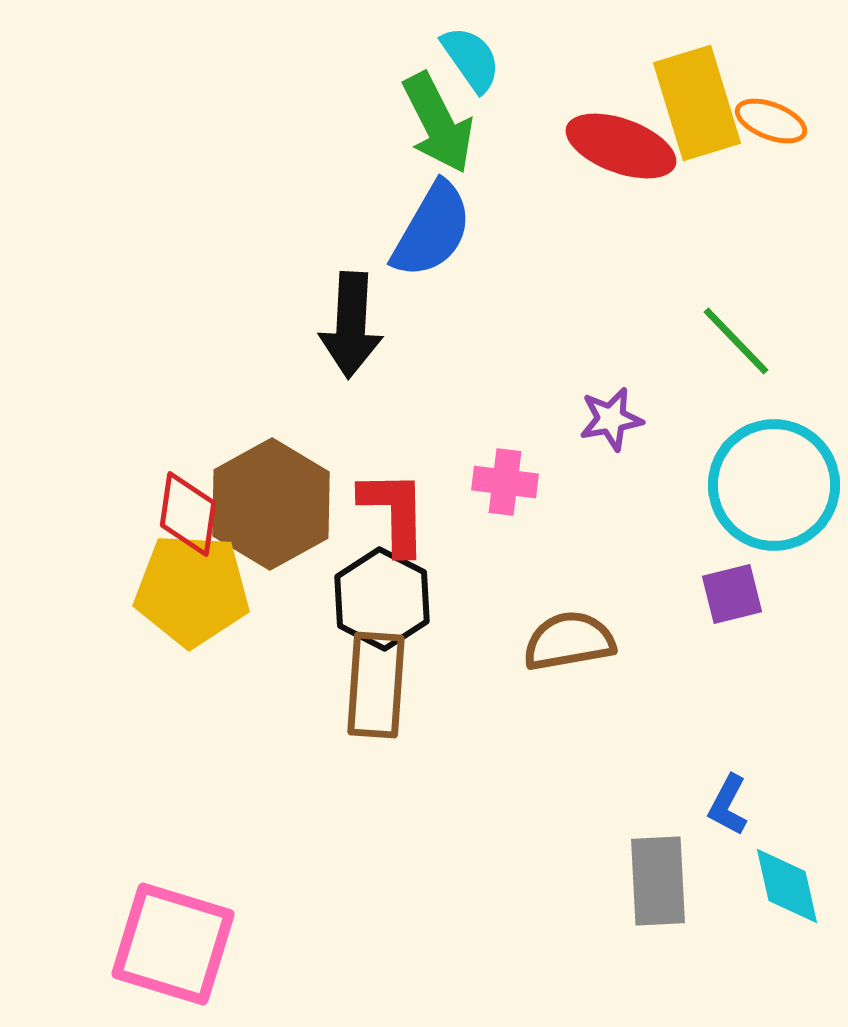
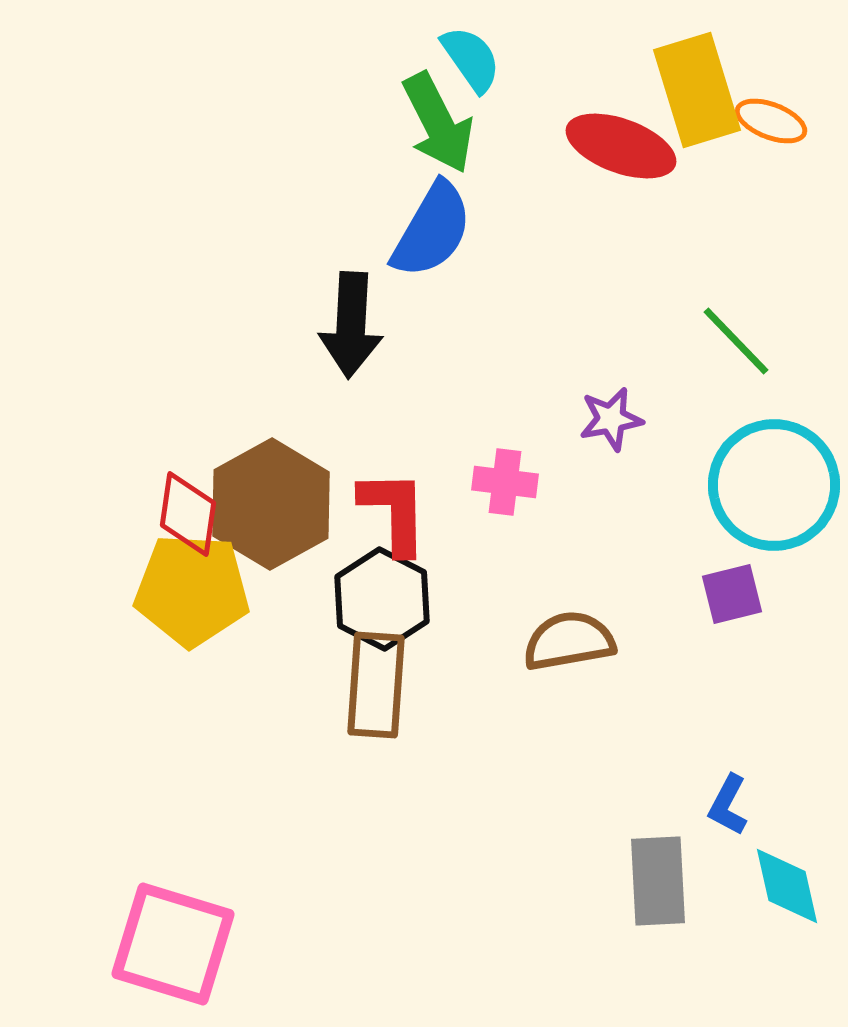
yellow rectangle: moved 13 px up
